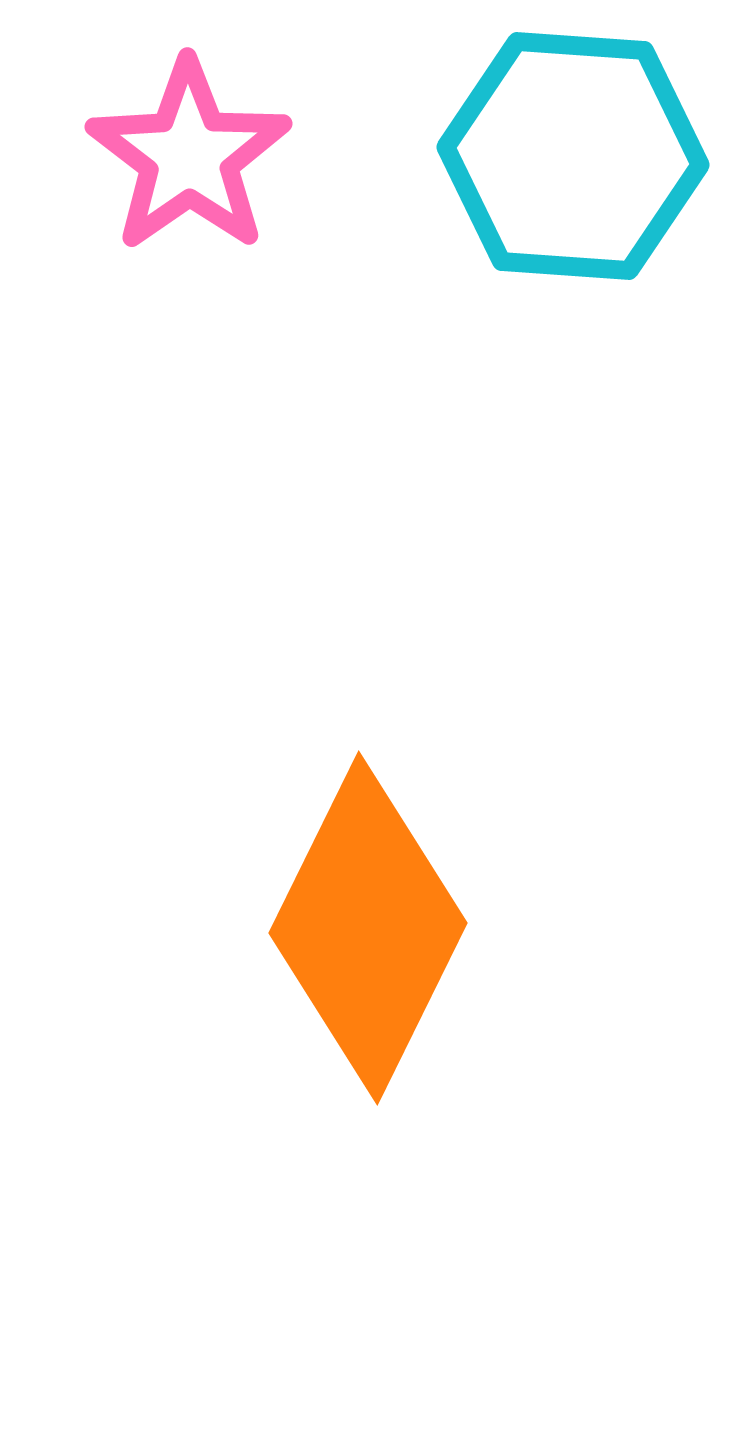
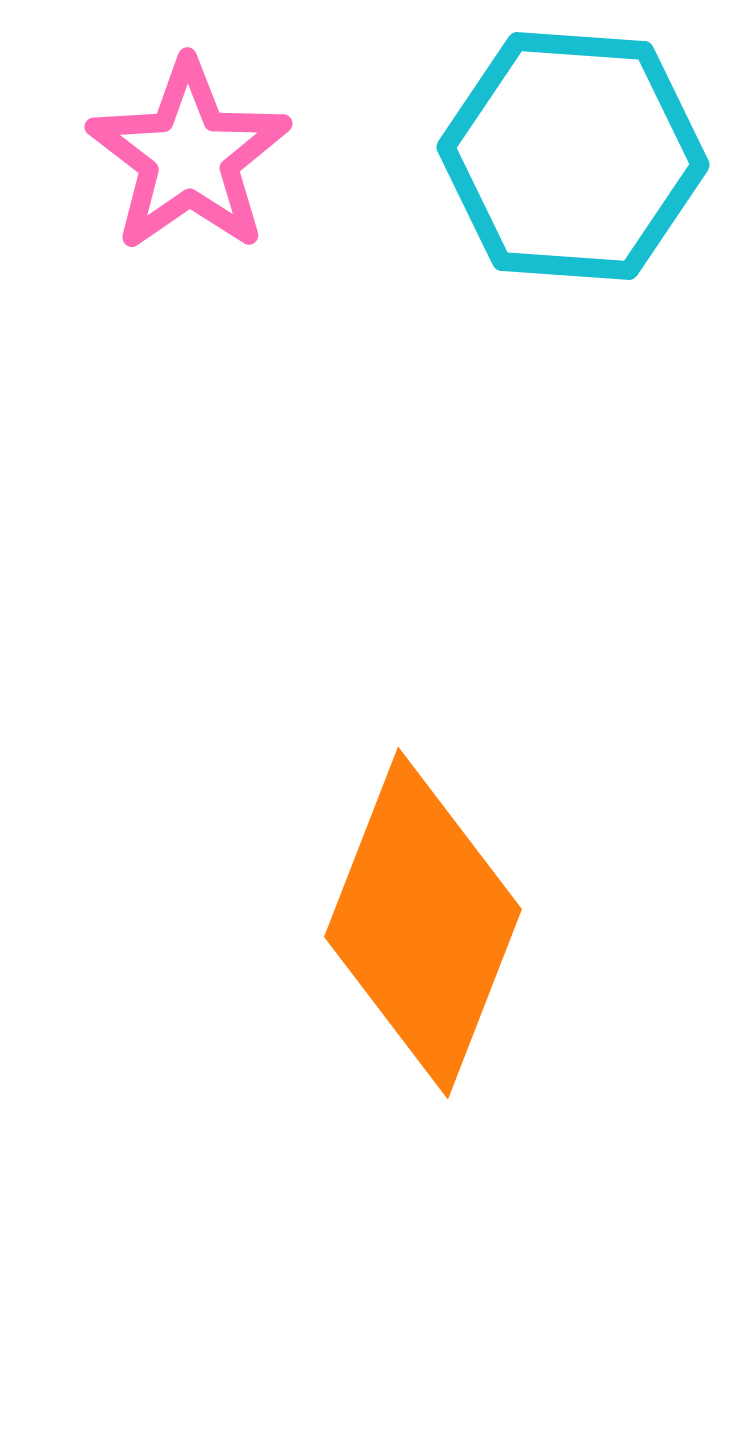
orange diamond: moved 55 px right, 5 px up; rotated 5 degrees counterclockwise
